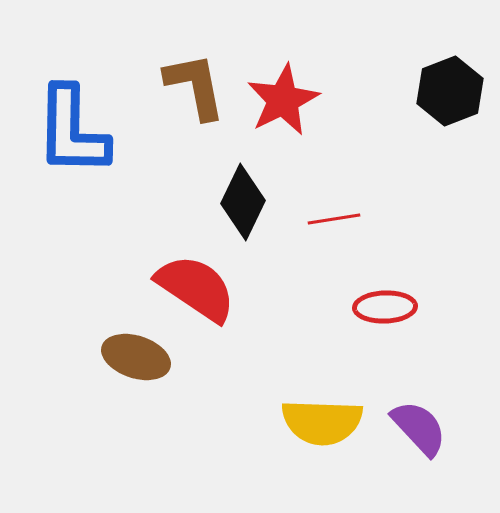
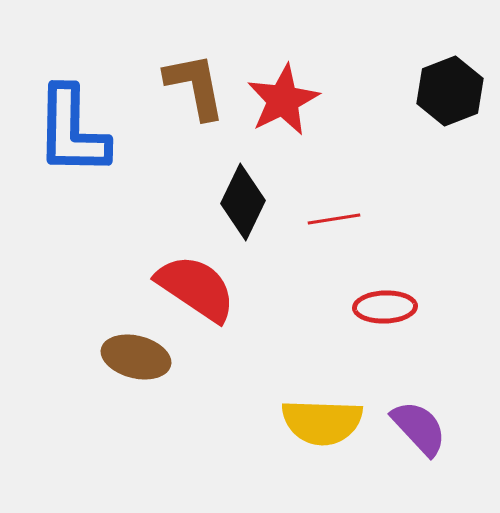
brown ellipse: rotated 4 degrees counterclockwise
